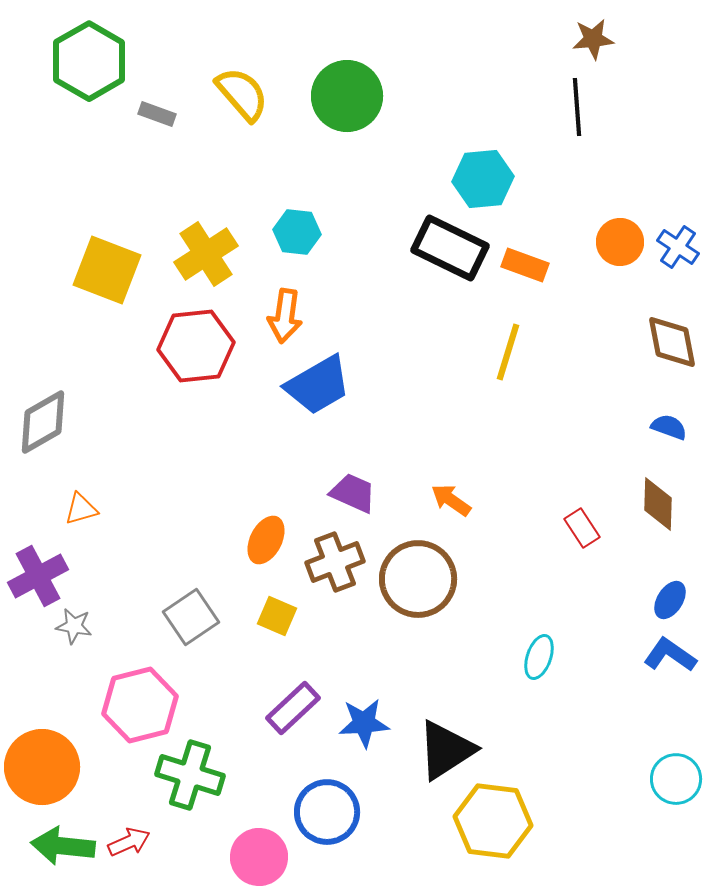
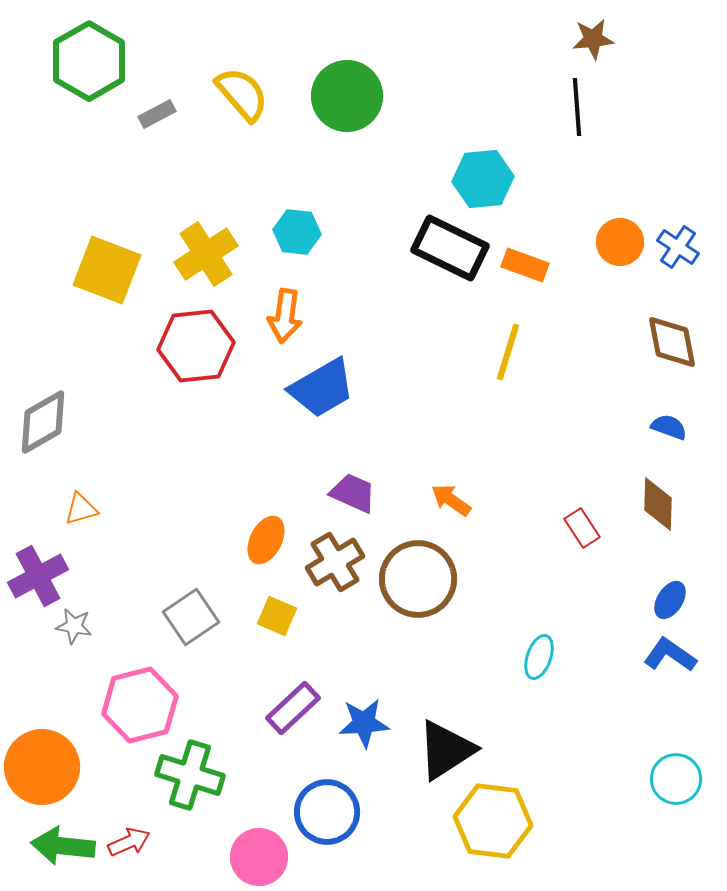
gray rectangle at (157, 114): rotated 48 degrees counterclockwise
blue trapezoid at (318, 385): moved 4 px right, 3 px down
brown cross at (335, 562): rotated 10 degrees counterclockwise
